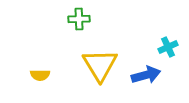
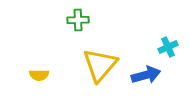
green cross: moved 1 px left, 1 px down
yellow triangle: rotated 12 degrees clockwise
yellow semicircle: moved 1 px left
